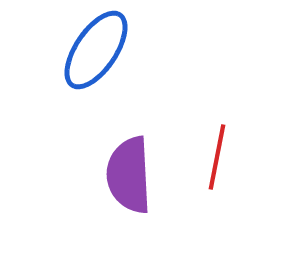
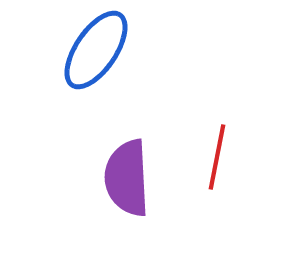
purple semicircle: moved 2 px left, 3 px down
